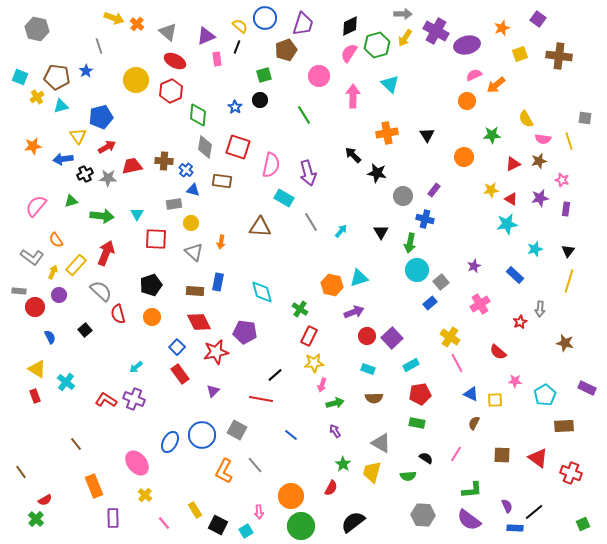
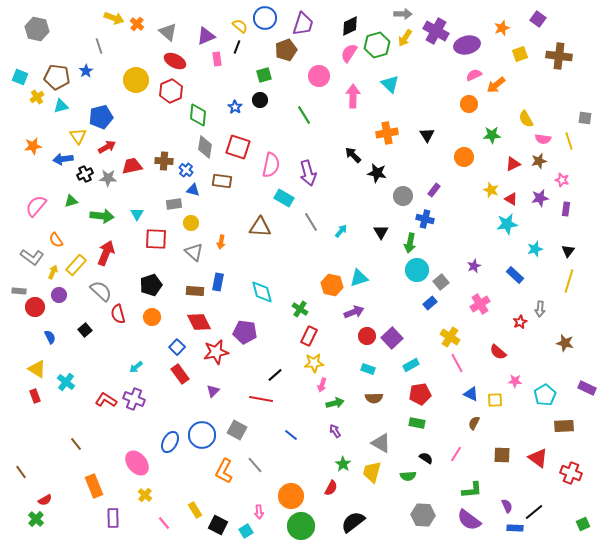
orange circle at (467, 101): moved 2 px right, 3 px down
yellow star at (491, 190): rotated 28 degrees clockwise
